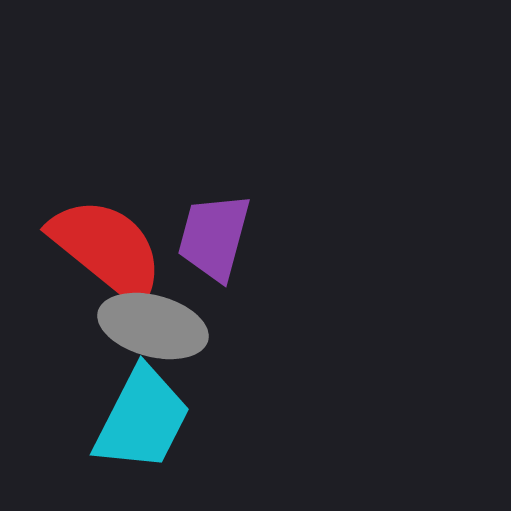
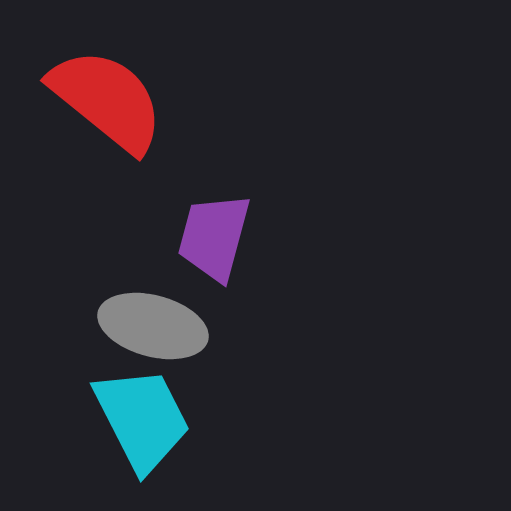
red semicircle: moved 149 px up
cyan trapezoid: rotated 54 degrees counterclockwise
